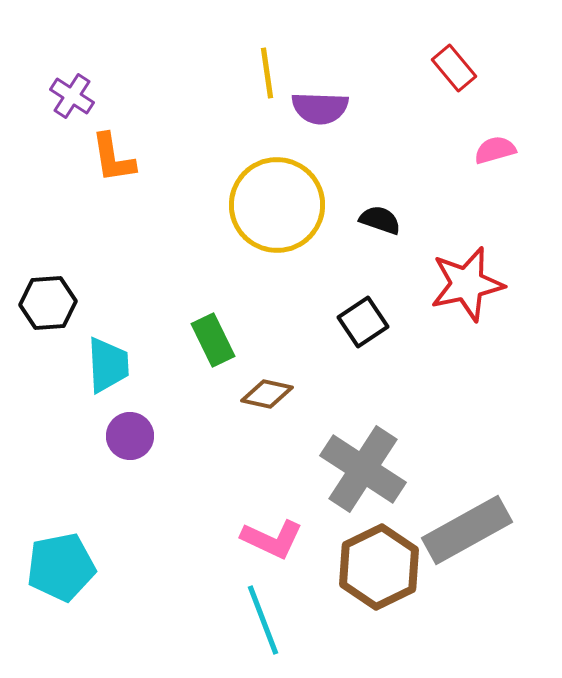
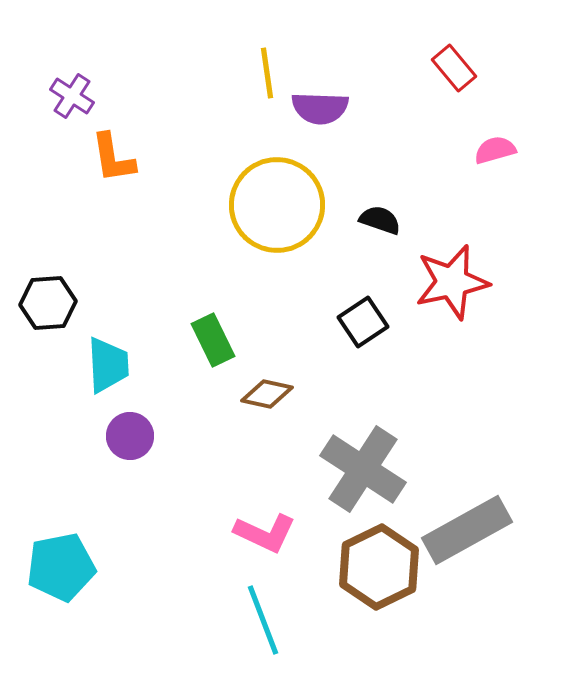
red star: moved 15 px left, 2 px up
pink L-shape: moved 7 px left, 6 px up
